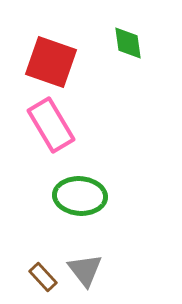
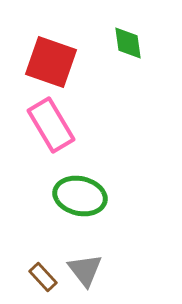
green ellipse: rotated 9 degrees clockwise
